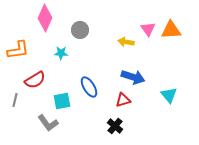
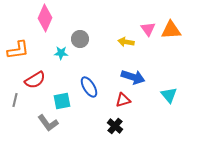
gray circle: moved 9 px down
